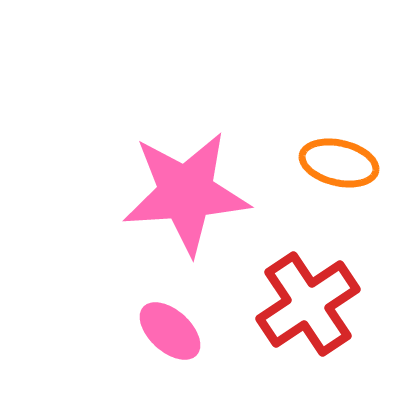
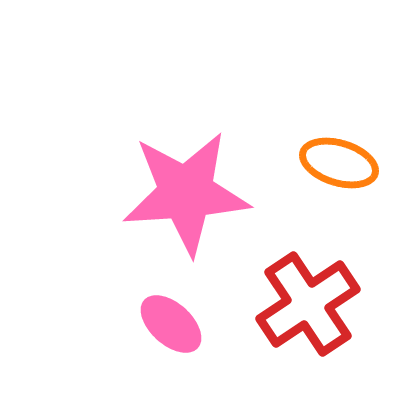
orange ellipse: rotated 4 degrees clockwise
pink ellipse: moved 1 px right, 7 px up
